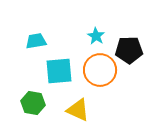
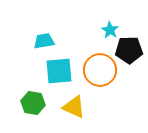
cyan star: moved 14 px right, 6 px up
cyan trapezoid: moved 8 px right
yellow triangle: moved 4 px left, 3 px up
